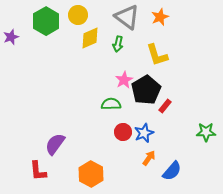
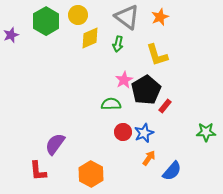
purple star: moved 2 px up
